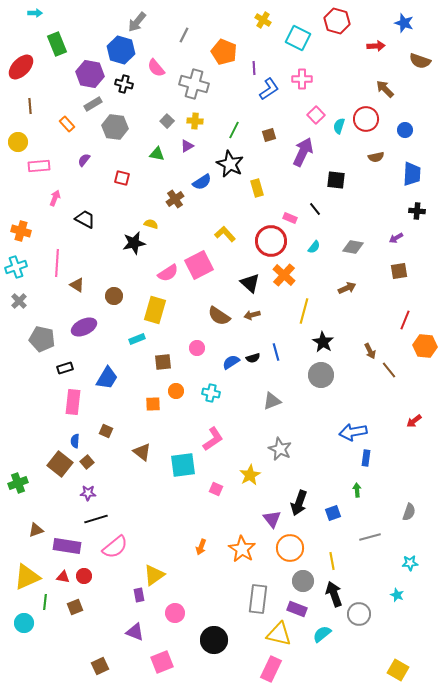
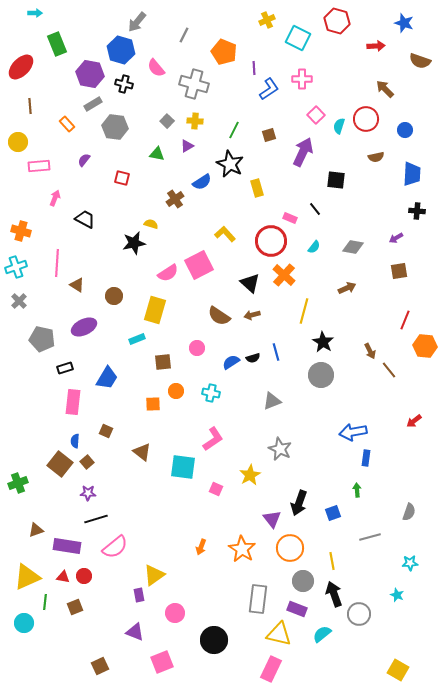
yellow cross at (263, 20): moved 4 px right; rotated 35 degrees clockwise
cyan square at (183, 465): moved 2 px down; rotated 16 degrees clockwise
